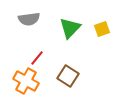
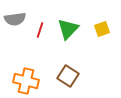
gray semicircle: moved 14 px left
green triangle: moved 2 px left, 1 px down
red line: moved 3 px right, 28 px up; rotated 21 degrees counterclockwise
orange cross: rotated 15 degrees counterclockwise
